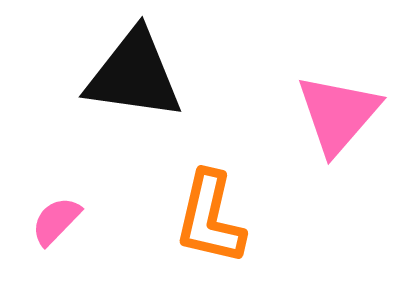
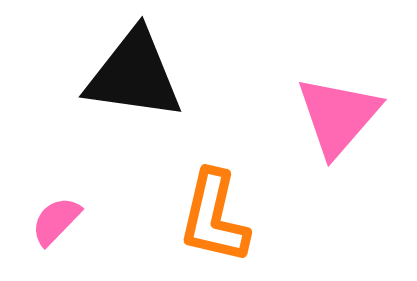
pink triangle: moved 2 px down
orange L-shape: moved 4 px right, 1 px up
